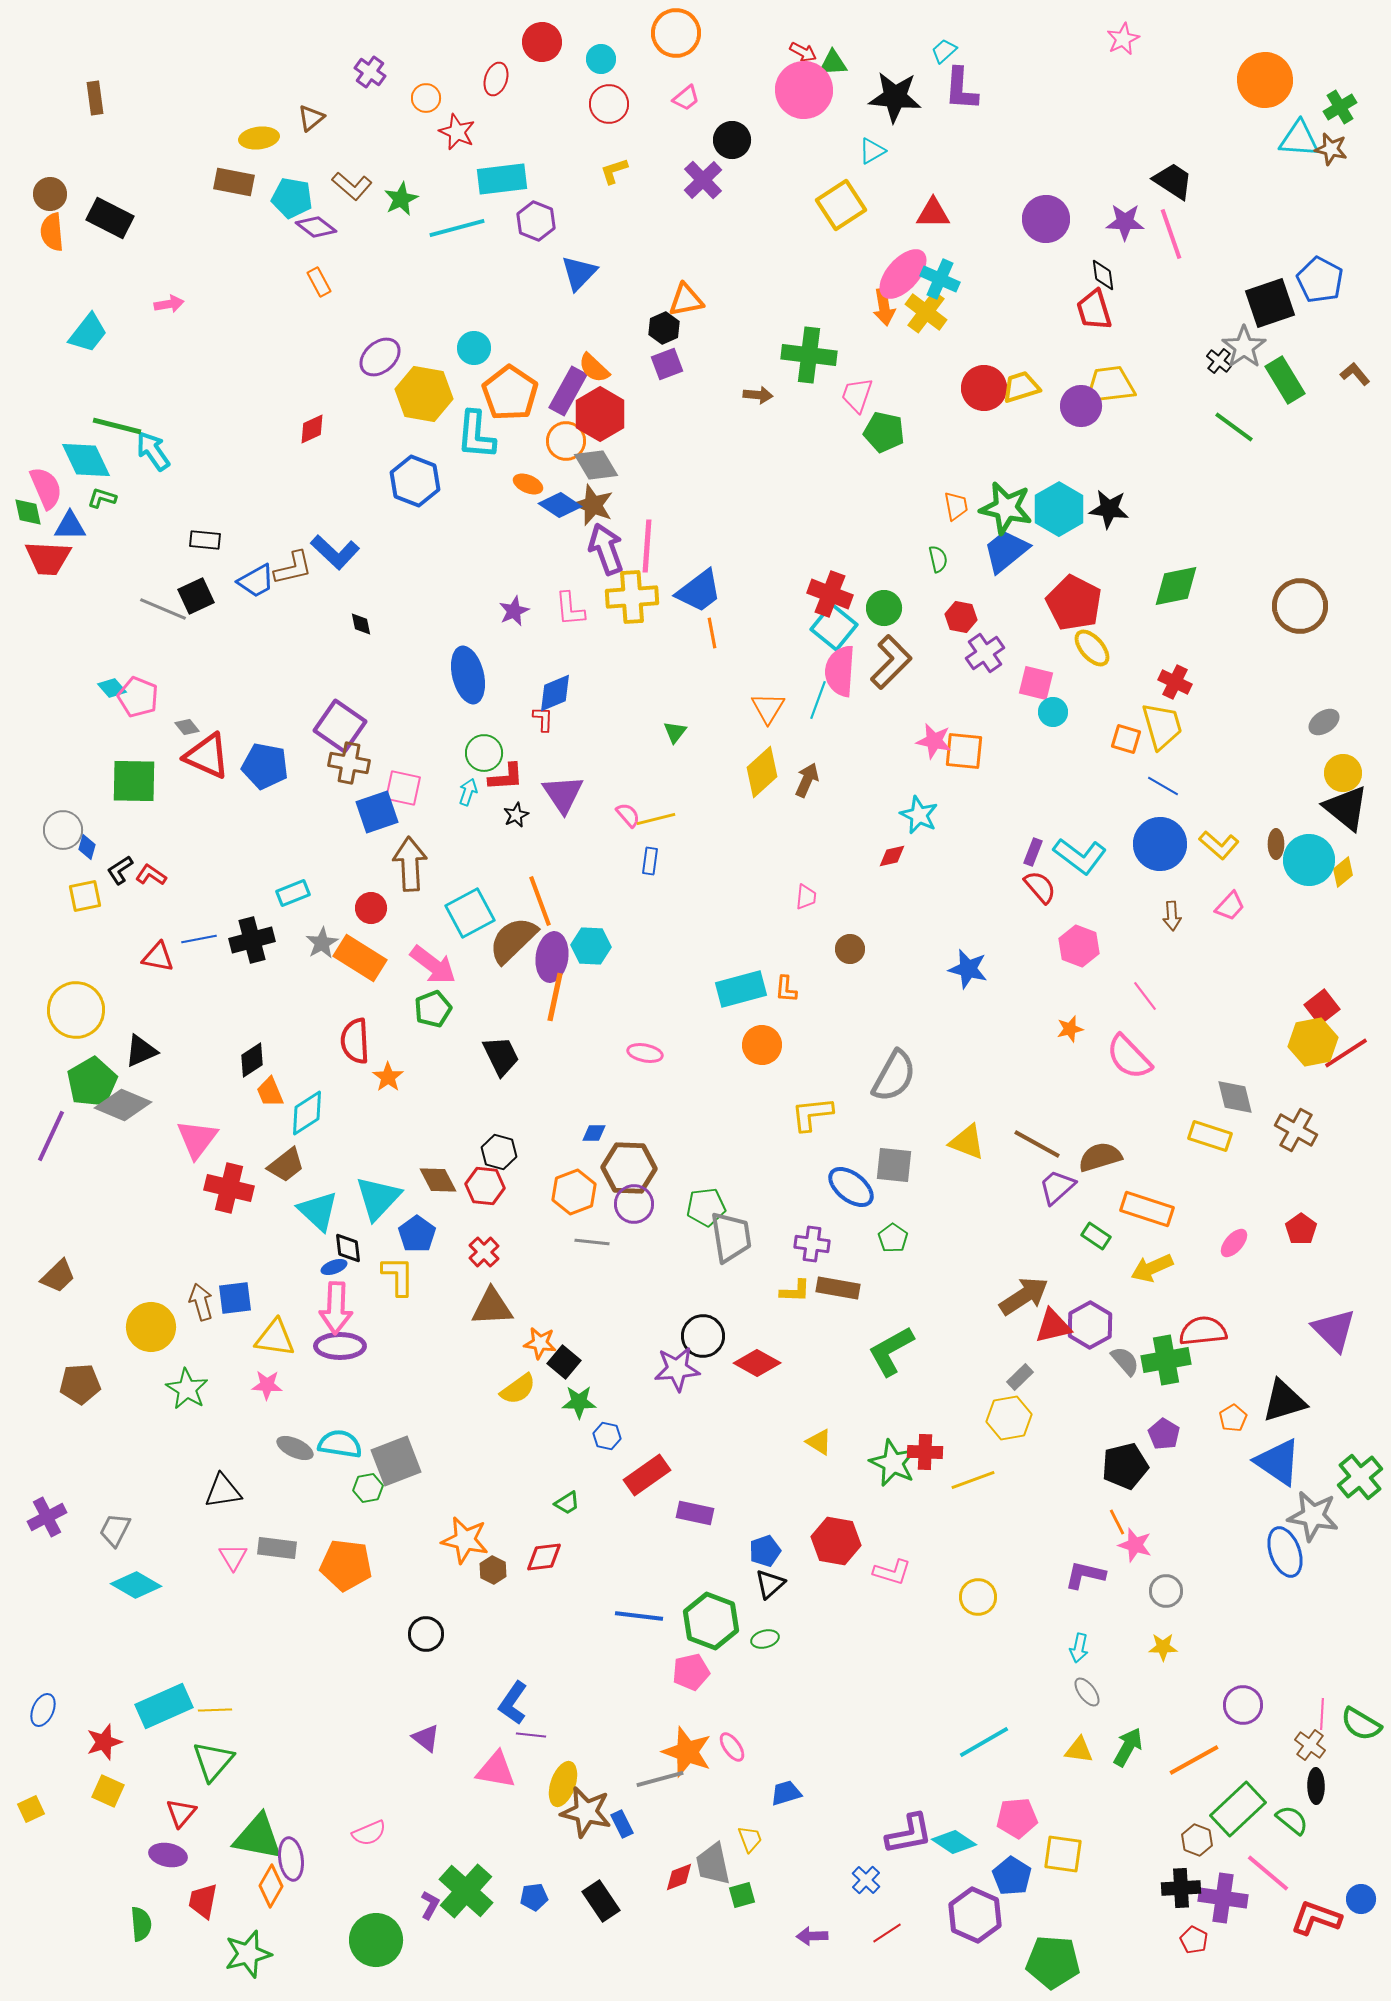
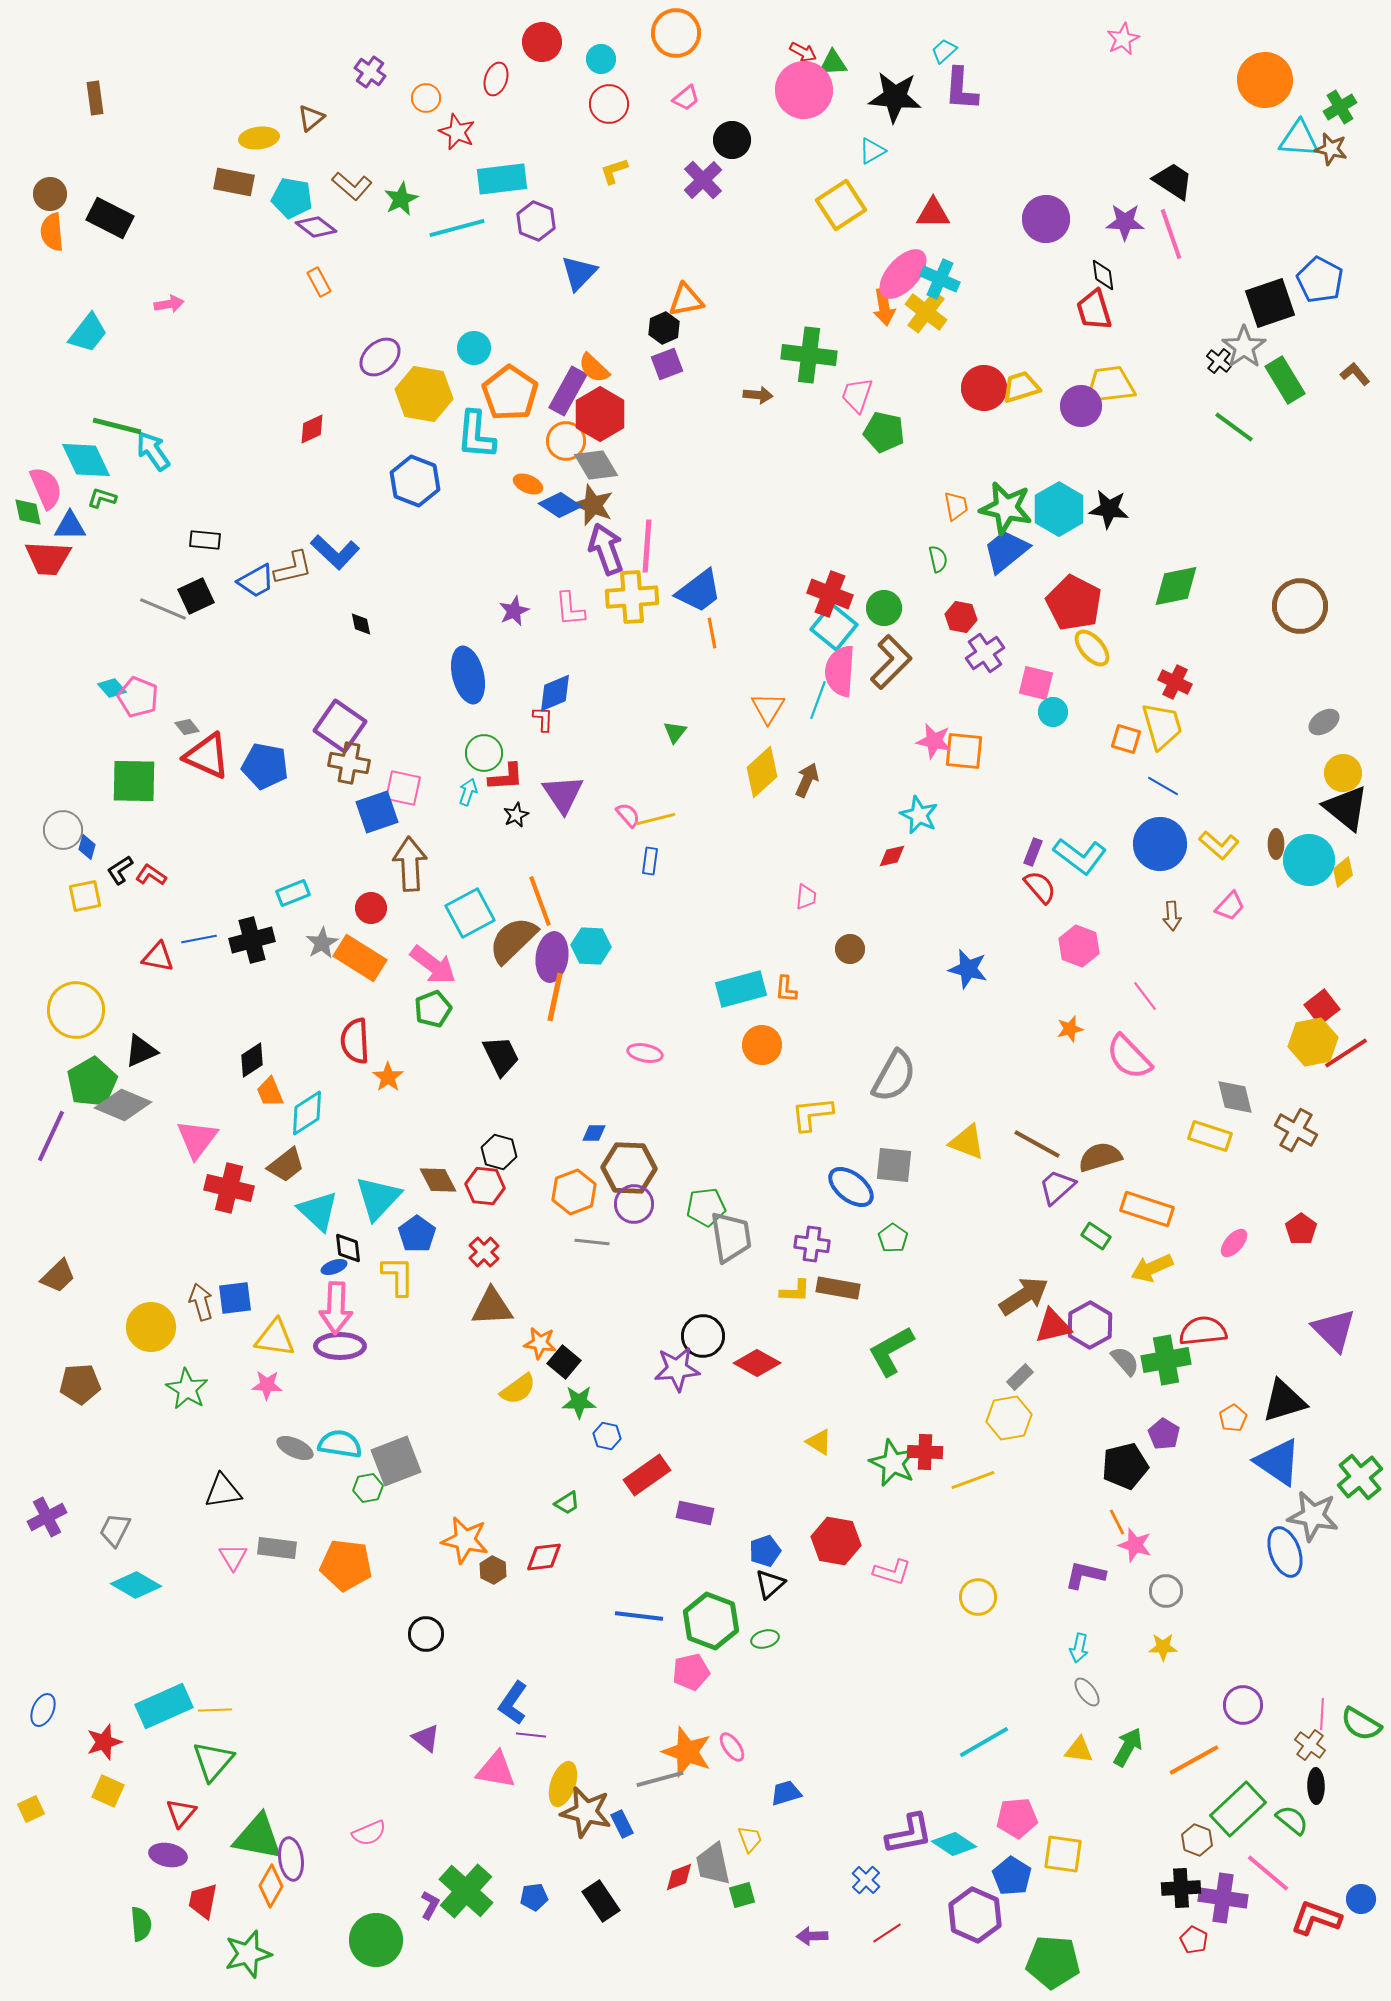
cyan diamond at (954, 1842): moved 2 px down
